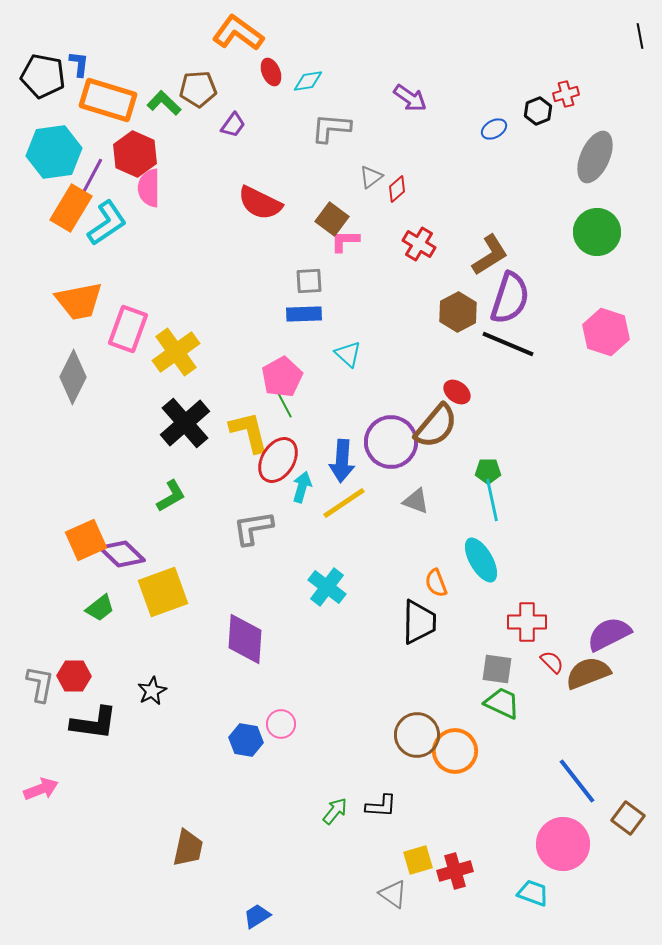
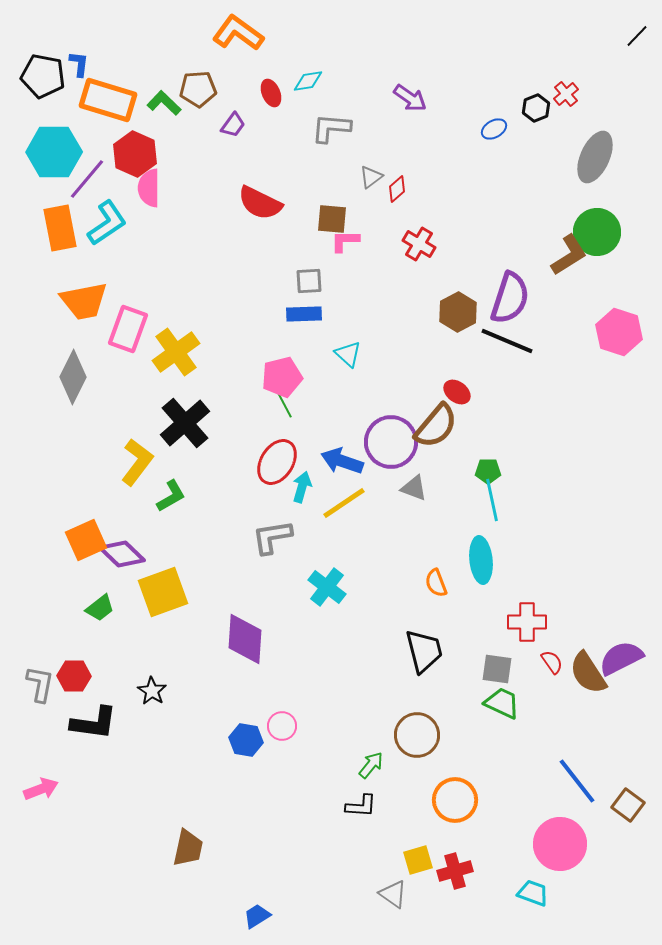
black line at (640, 36): moved 3 px left; rotated 55 degrees clockwise
red ellipse at (271, 72): moved 21 px down
red cross at (566, 94): rotated 25 degrees counterclockwise
black hexagon at (538, 111): moved 2 px left, 3 px up
cyan hexagon at (54, 152): rotated 8 degrees clockwise
purple line at (90, 180): moved 3 px left, 1 px up; rotated 12 degrees clockwise
orange rectangle at (71, 208): moved 11 px left, 20 px down; rotated 42 degrees counterclockwise
brown square at (332, 219): rotated 32 degrees counterclockwise
brown L-shape at (490, 255): moved 79 px right
orange trapezoid at (79, 301): moved 5 px right
pink hexagon at (606, 332): moved 13 px right
black line at (508, 344): moved 1 px left, 3 px up
pink pentagon at (282, 377): rotated 15 degrees clockwise
yellow L-shape at (249, 432): moved 112 px left, 30 px down; rotated 51 degrees clockwise
red ellipse at (278, 460): moved 1 px left, 2 px down
blue arrow at (342, 461): rotated 105 degrees clockwise
gray triangle at (416, 501): moved 2 px left, 13 px up
gray L-shape at (253, 528): moved 19 px right, 9 px down
cyan ellipse at (481, 560): rotated 24 degrees clockwise
black trapezoid at (419, 622): moved 5 px right, 29 px down; rotated 15 degrees counterclockwise
purple semicircle at (609, 634): moved 12 px right, 24 px down
red semicircle at (552, 662): rotated 10 degrees clockwise
brown semicircle at (588, 673): rotated 102 degrees counterclockwise
black star at (152, 691): rotated 12 degrees counterclockwise
pink circle at (281, 724): moved 1 px right, 2 px down
orange circle at (455, 751): moved 49 px down
black L-shape at (381, 806): moved 20 px left
green arrow at (335, 811): moved 36 px right, 46 px up
brown square at (628, 818): moved 13 px up
pink circle at (563, 844): moved 3 px left
